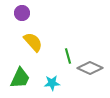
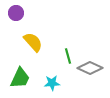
purple circle: moved 6 px left
